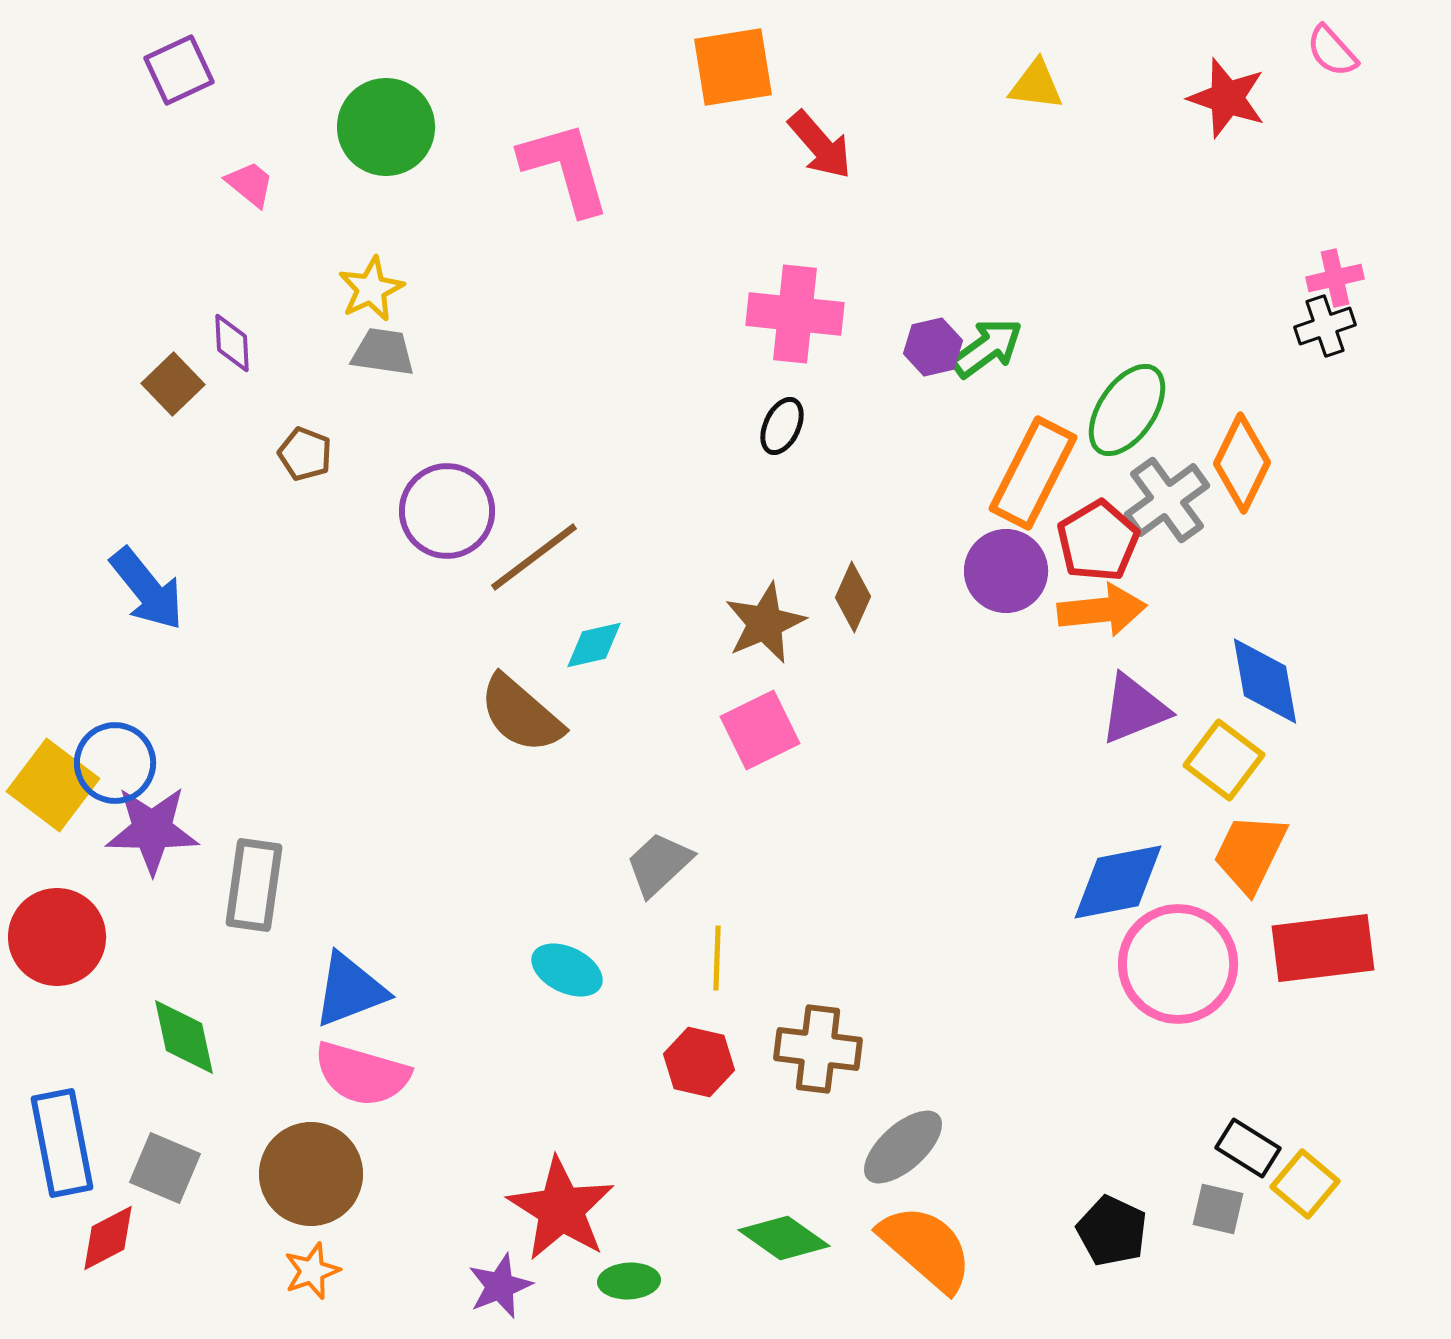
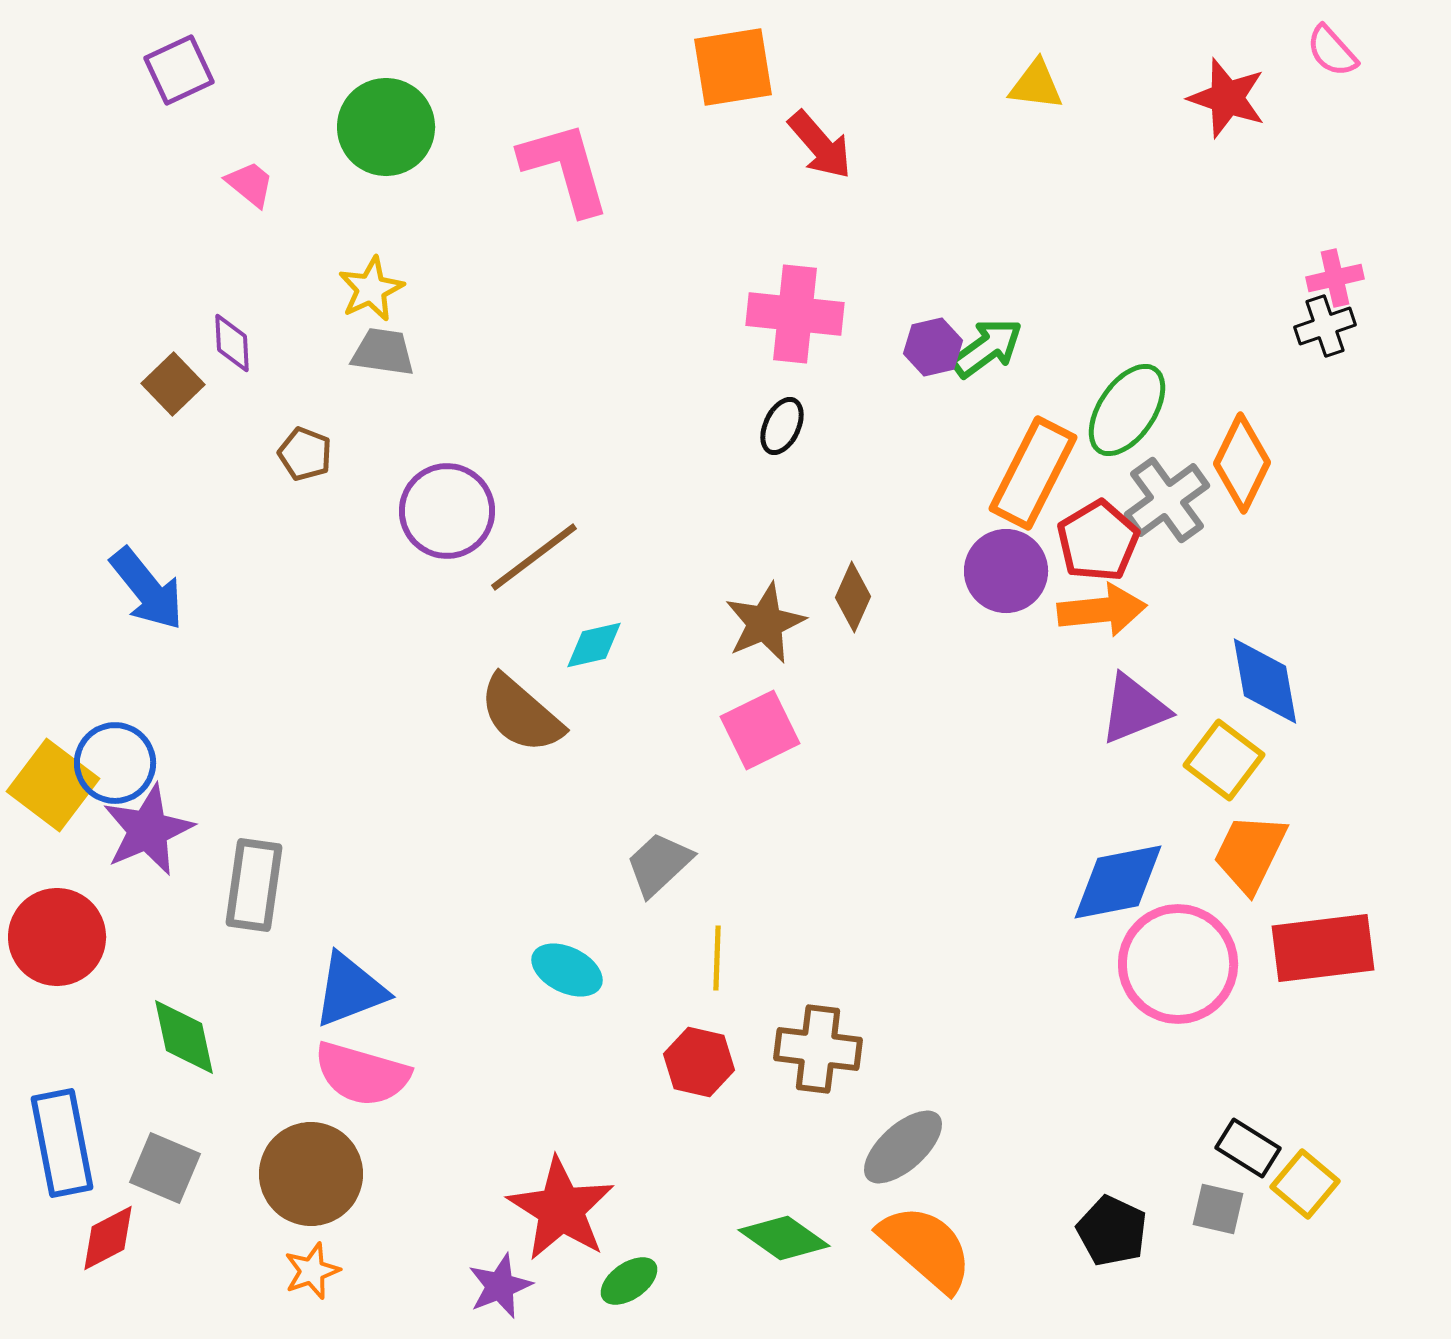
purple star at (152, 830): moved 4 px left; rotated 24 degrees counterclockwise
green ellipse at (629, 1281): rotated 32 degrees counterclockwise
